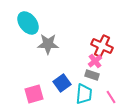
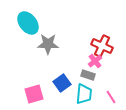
gray rectangle: moved 4 px left
